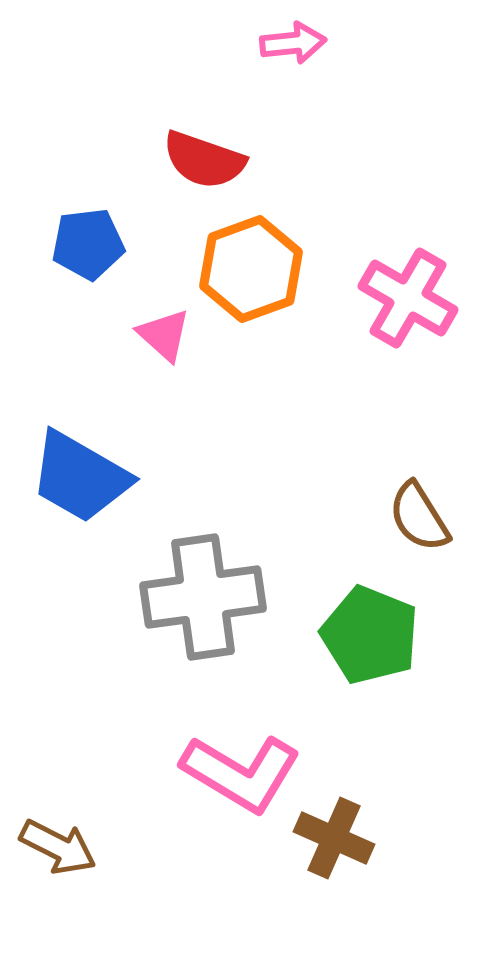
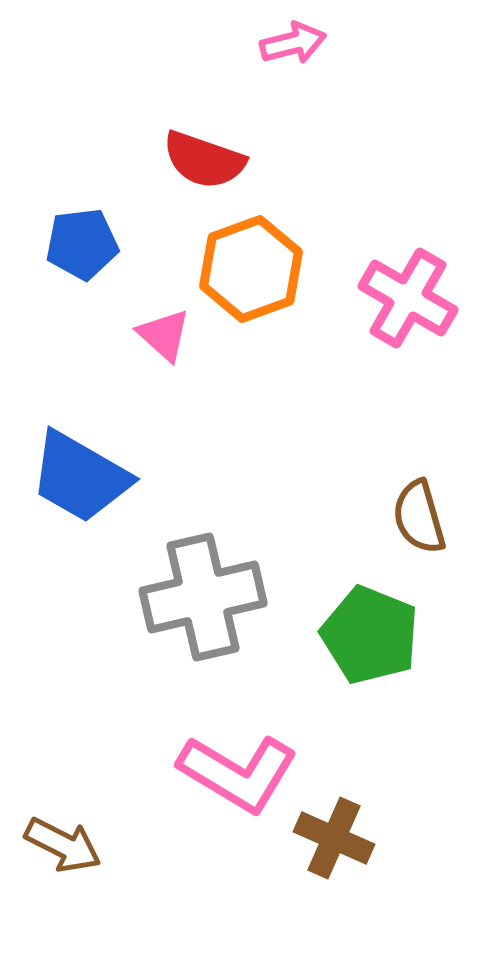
pink arrow: rotated 8 degrees counterclockwise
blue pentagon: moved 6 px left
brown semicircle: rotated 16 degrees clockwise
gray cross: rotated 5 degrees counterclockwise
pink L-shape: moved 3 px left
brown arrow: moved 5 px right, 2 px up
